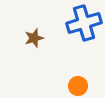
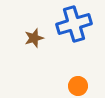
blue cross: moved 10 px left, 1 px down
